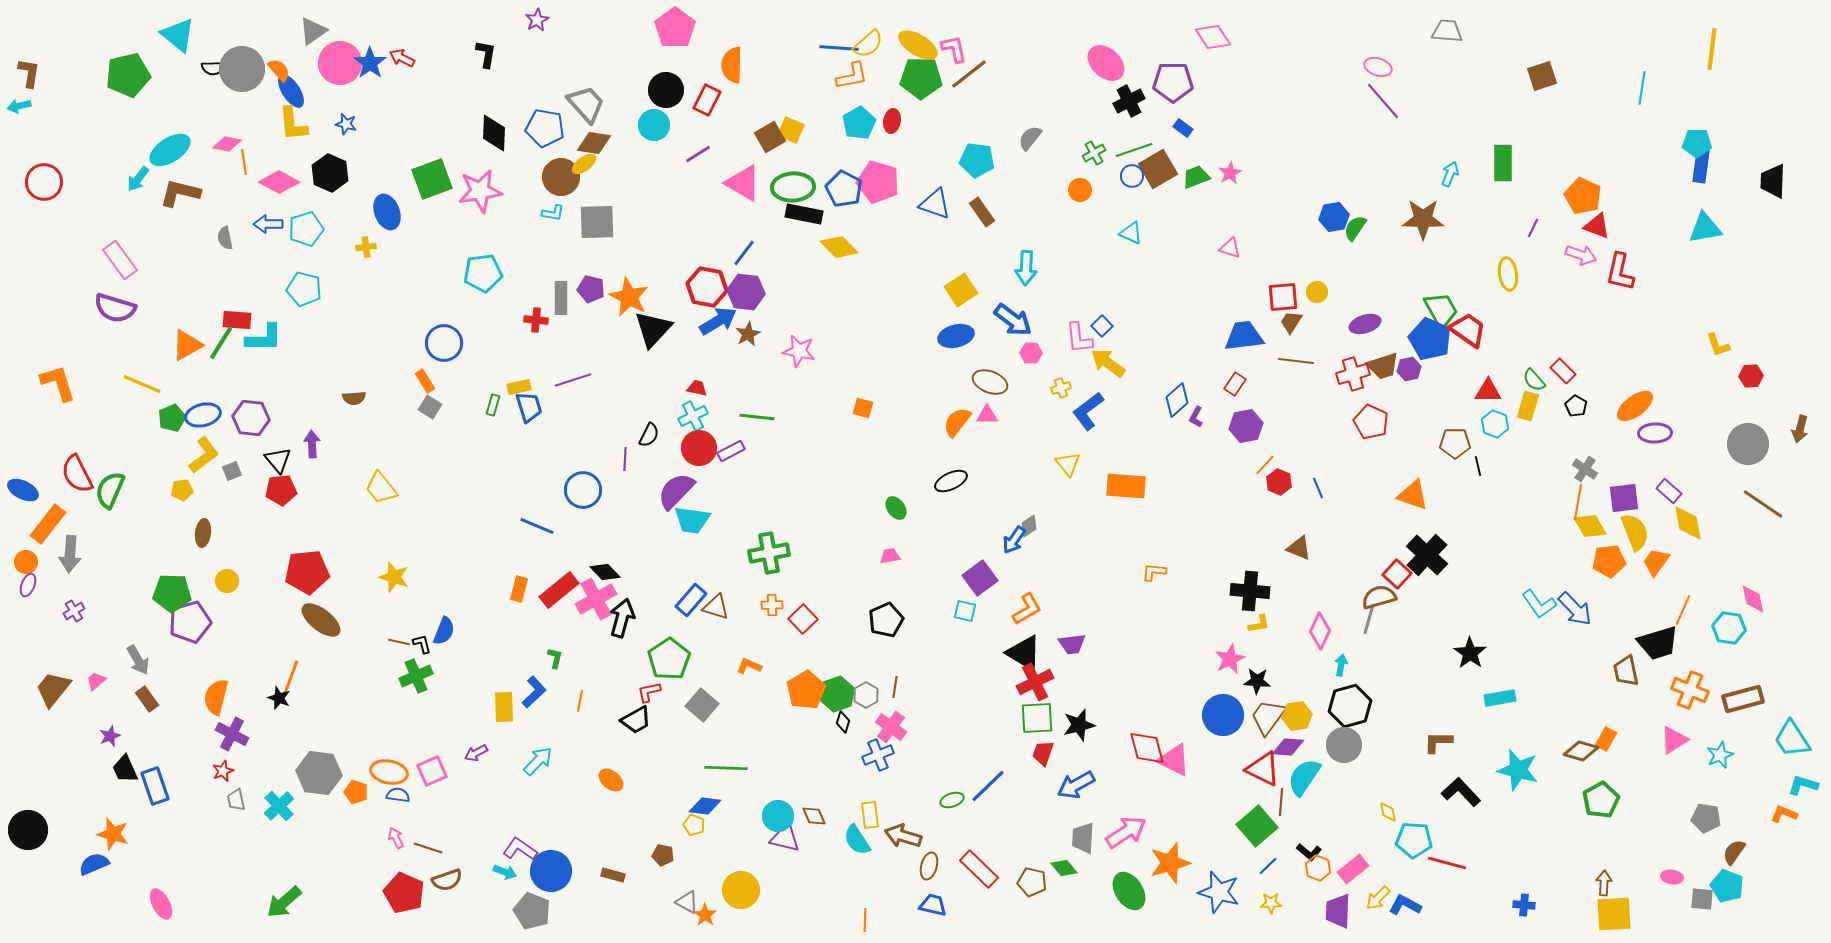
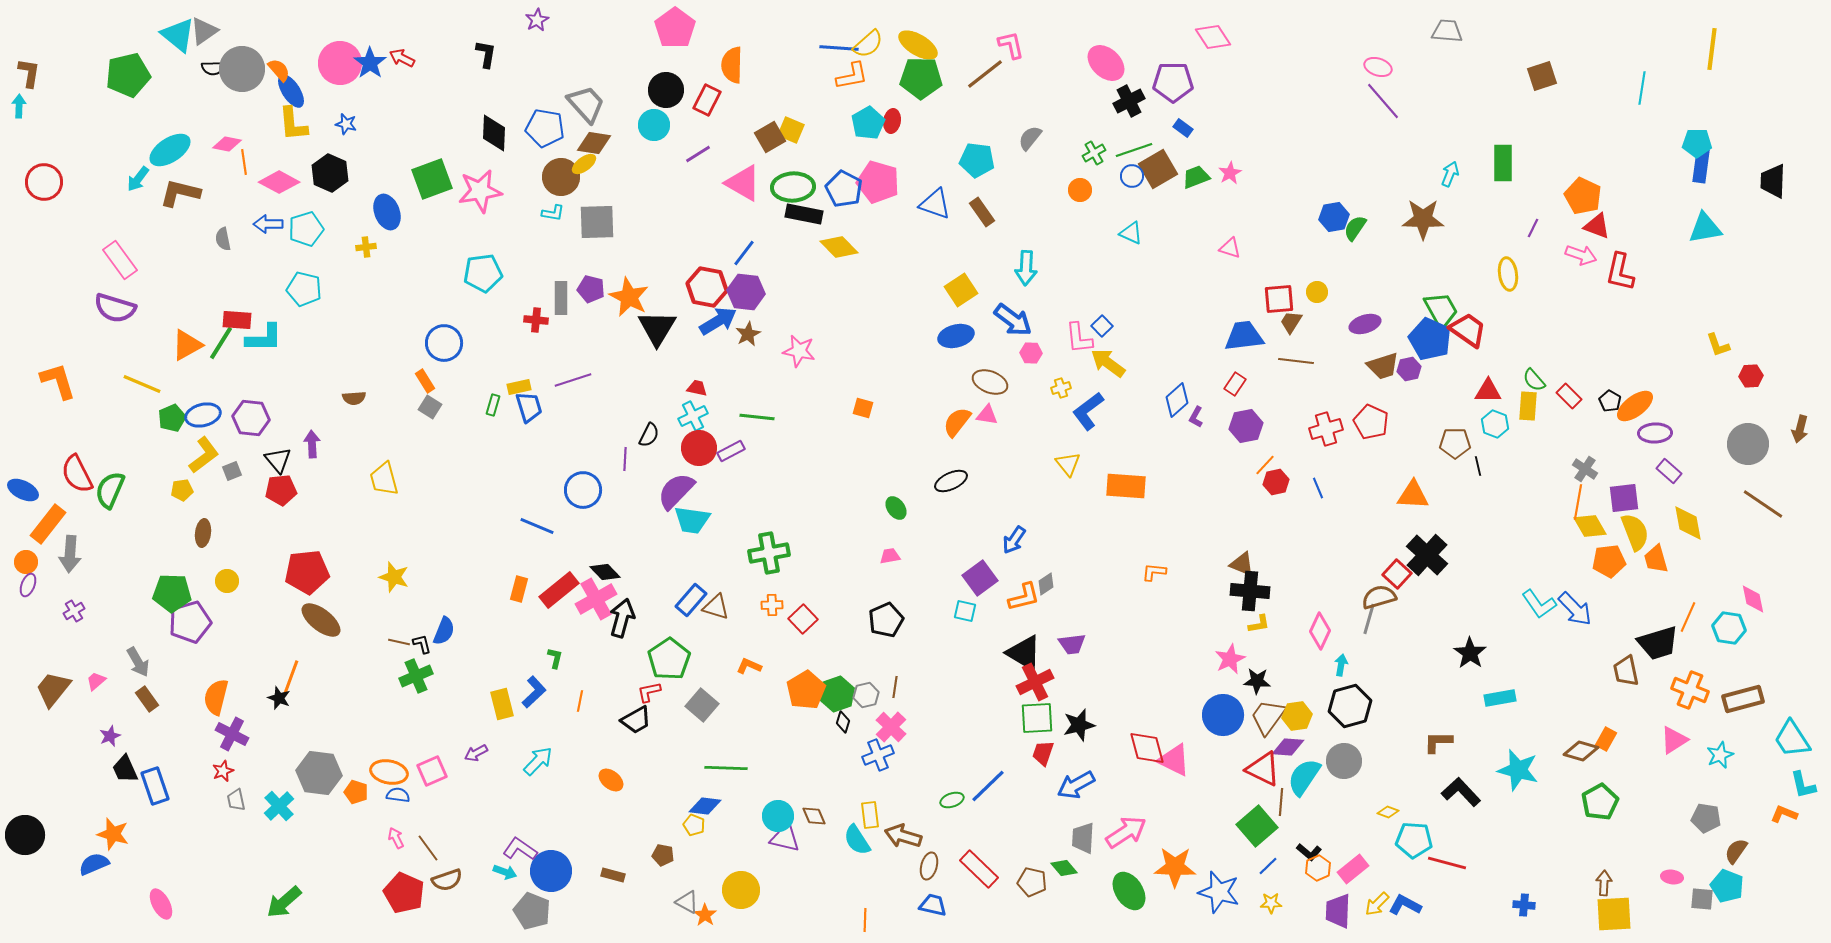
gray triangle at (313, 31): moved 109 px left
pink L-shape at (954, 49): moved 57 px right, 4 px up
brown line at (969, 74): moved 16 px right
cyan arrow at (19, 106): rotated 105 degrees clockwise
cyan pentagon at (859, 123): moved 9 px right
gray semicircle at (225, 238): moved 2 px left, 1 px down
red square at (1283, 297): moved 4 px left, 2 px down
black triangle at (653, 329): moved 4 px right, 1 px up; rotated 12 degrees counterclockwise
red rectangle at (1563, 371): moved 6 px right, 25 px down
red cross at (1353, 374): moved 27 px left, 55 px down
orange L-shape at (58, 383): moved 2 px up
yellow rectangle at (1528, 406): rotated 12 degrees counterclockwise
black pentagon at (1576, 406): moved 34 px right, 5 px up
pink triangle at (987, 415): rotated 10 degrees clockwise
red hexagon at (1279, 482): moved 3 px left; rotated 25 degrees clockwise
yellow trapezoid at (381, 488): moved 3 px right, 9 px up; rotated 24 degrees clockwise
purple rectangle at (1669, 491): moved 20 px up
orange triangle at (1413, 495): rotated 16 degrees counterclockwise
gray diamond at (1029, 526): moved 17 px right, 58 px down
brown triangle at (1299, 548): moved 57 px left, 16 px down
orange trapezoid at (1656, 562): moved 3 px up; rotated 52 degrees counterclockwise
orange L-shape at (1027, 609): moved 3 px left, 12 px up; rotated 16 degrees clockwise
orange line at (1683, 610): moved 5 px right, 7 px down
gray arrow at (138, 660): moved 2 px down
gray hexagon at (866, 695): rotated 15 degrees clockwise
yellow rectangle at (504, 707): moved 2 px left, 3 px up; rotated 12 degrees counterclockwise
pink cross at (891, 727): rotated 8 degrees clockwise
gray circle at (1344, 745): moved 16 px down
cyan L-shape at (1803, 785): rotated 120 degrees counterclockwise
green pentagon at (1601, 800): moved 1 px left, 2 px down
yellow diamond at (1388, 812): rotated 60 degrees counterclockwise
black circle at (28, 830): moved 3 px left, 5 px down
brown line at (428, 848): rotated 36 degrees clockwise
brown semicircle at (1734, 852): moved 2 px right, 1 px up
orange star at (1170, 863): moved 5 px right, 4 px down; rotated 18 degrees clockwise
orange hexagon at (1318, 868): rotated 15 degrees clockwise
yellow arrow at (1378, 898): moved 1 px left, 6 px down
